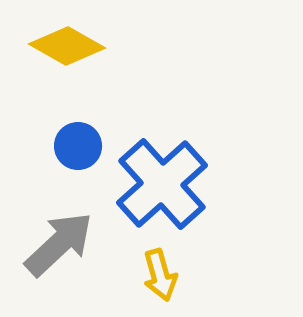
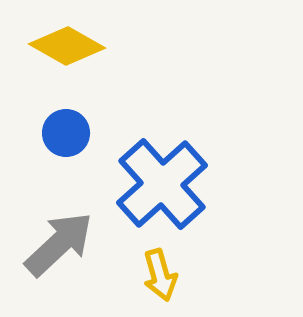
blue circle: moved 12 px left, 13 px up
